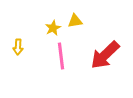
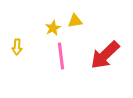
yellow arrow: moved 1 px left
